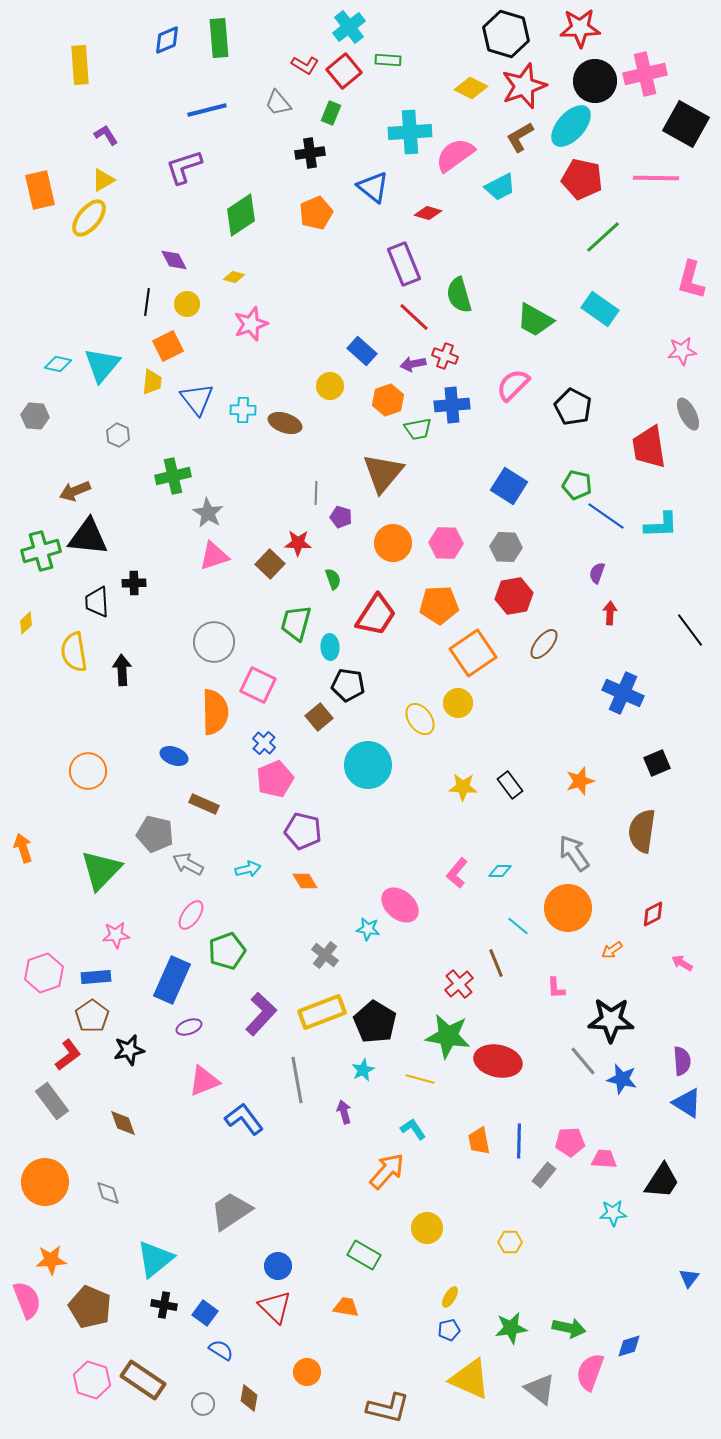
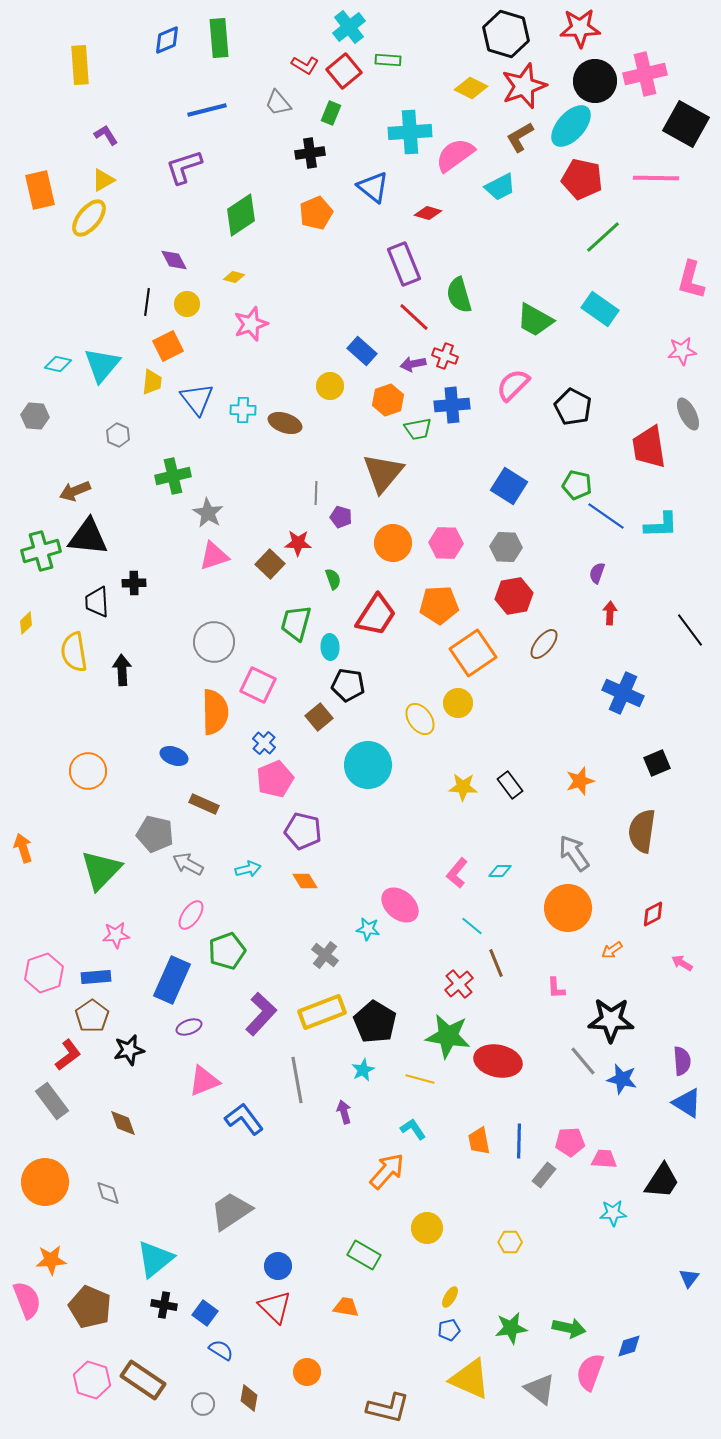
cyan line at (518, 926): moved 46 px left
